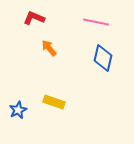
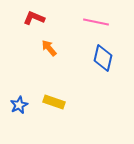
blue star: moved 1 px right, 5 px up
